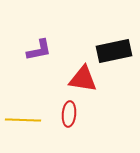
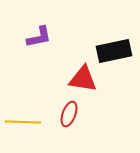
purple L-shape: moved 13 px up
red ellipse: rotated 15 degrees clockwise
yellow line: moved 2 px down
